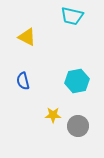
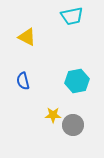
cyan trapezoid: rotated 25 degrees counterclockwise
gray circle: moved 5 px left, 1 px up
